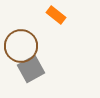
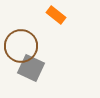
gray square: moved 1 px up; rotated 36 degrees counterclockwise
